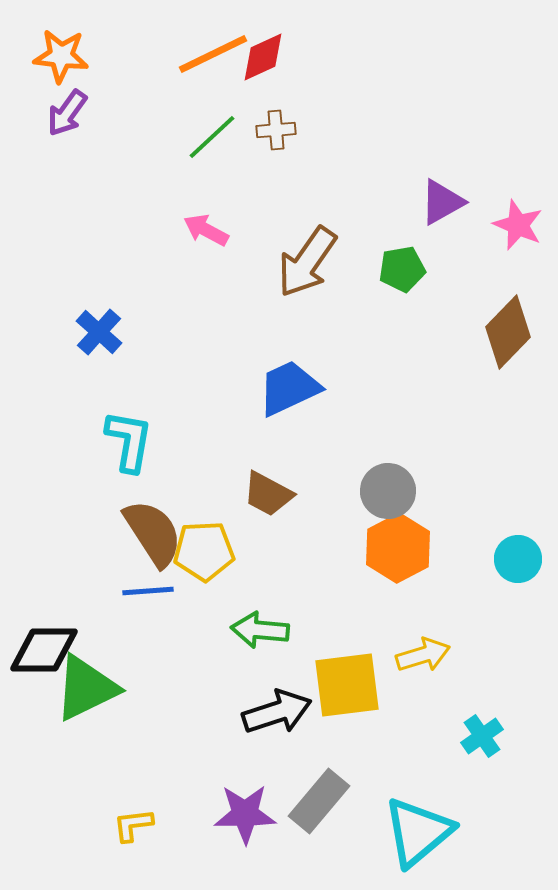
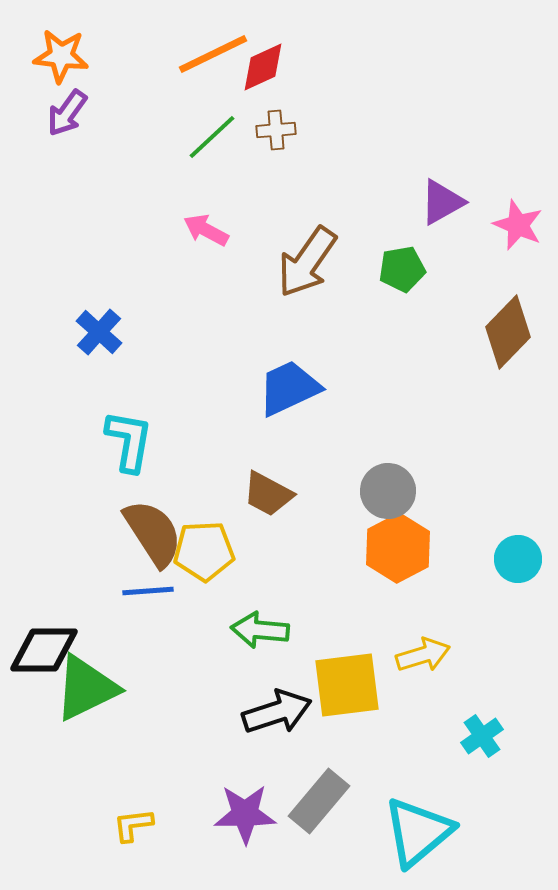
red diamond: moved 10 px down
